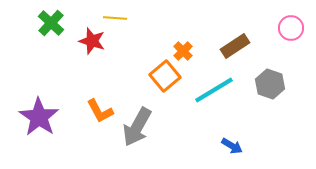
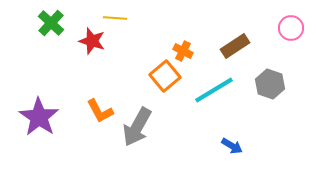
orange cross: rotated 18 degrees counterclockwise
